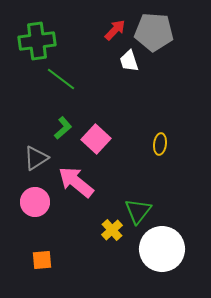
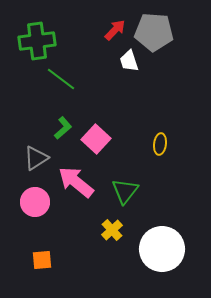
green triangle: moved 13 px left, 20 px up
